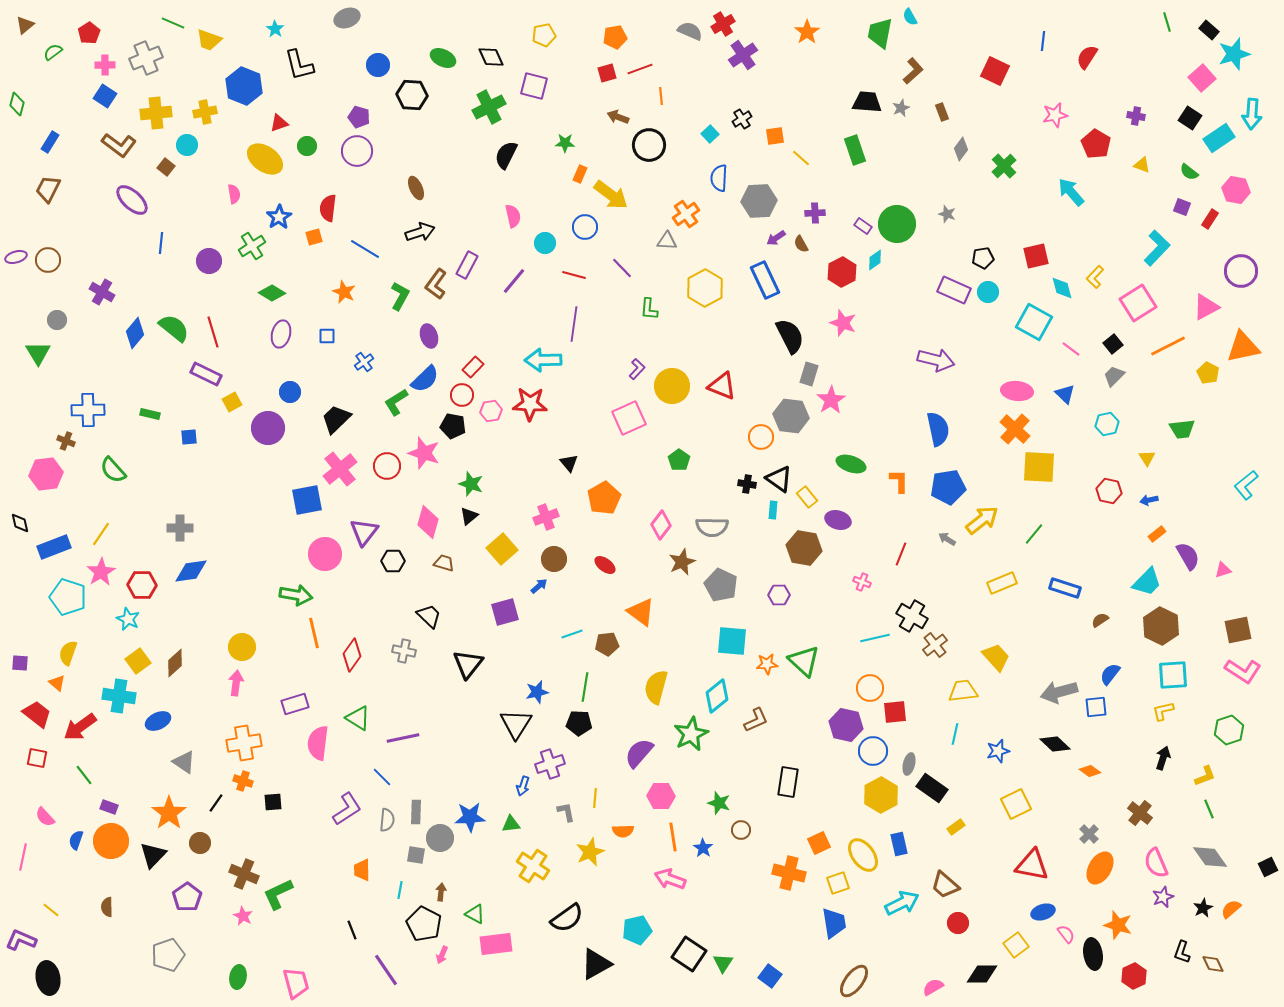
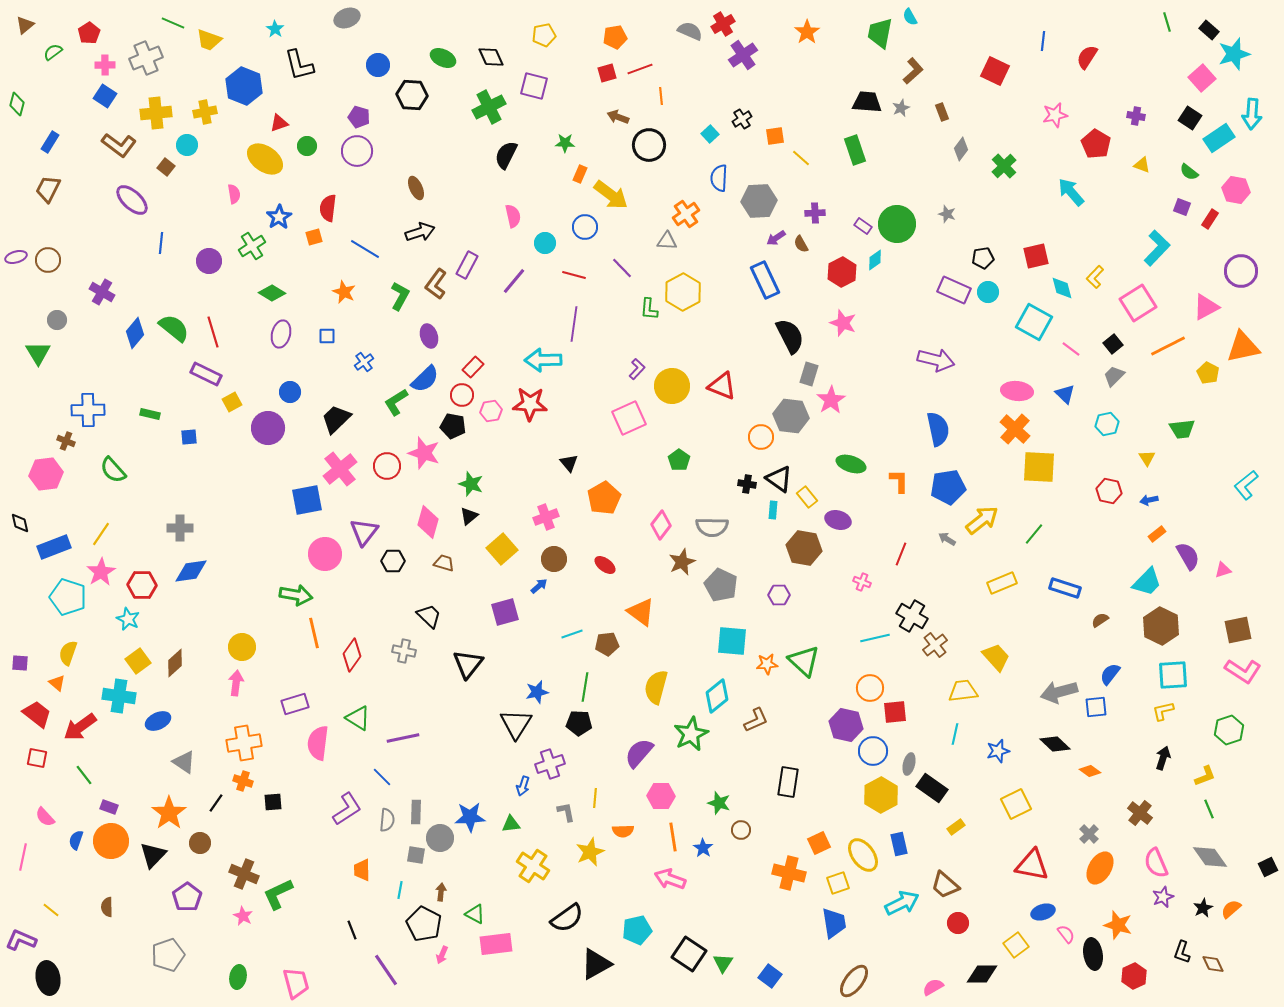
yellow hexagon at (705, 288): moved 22 px left, 4 px down
